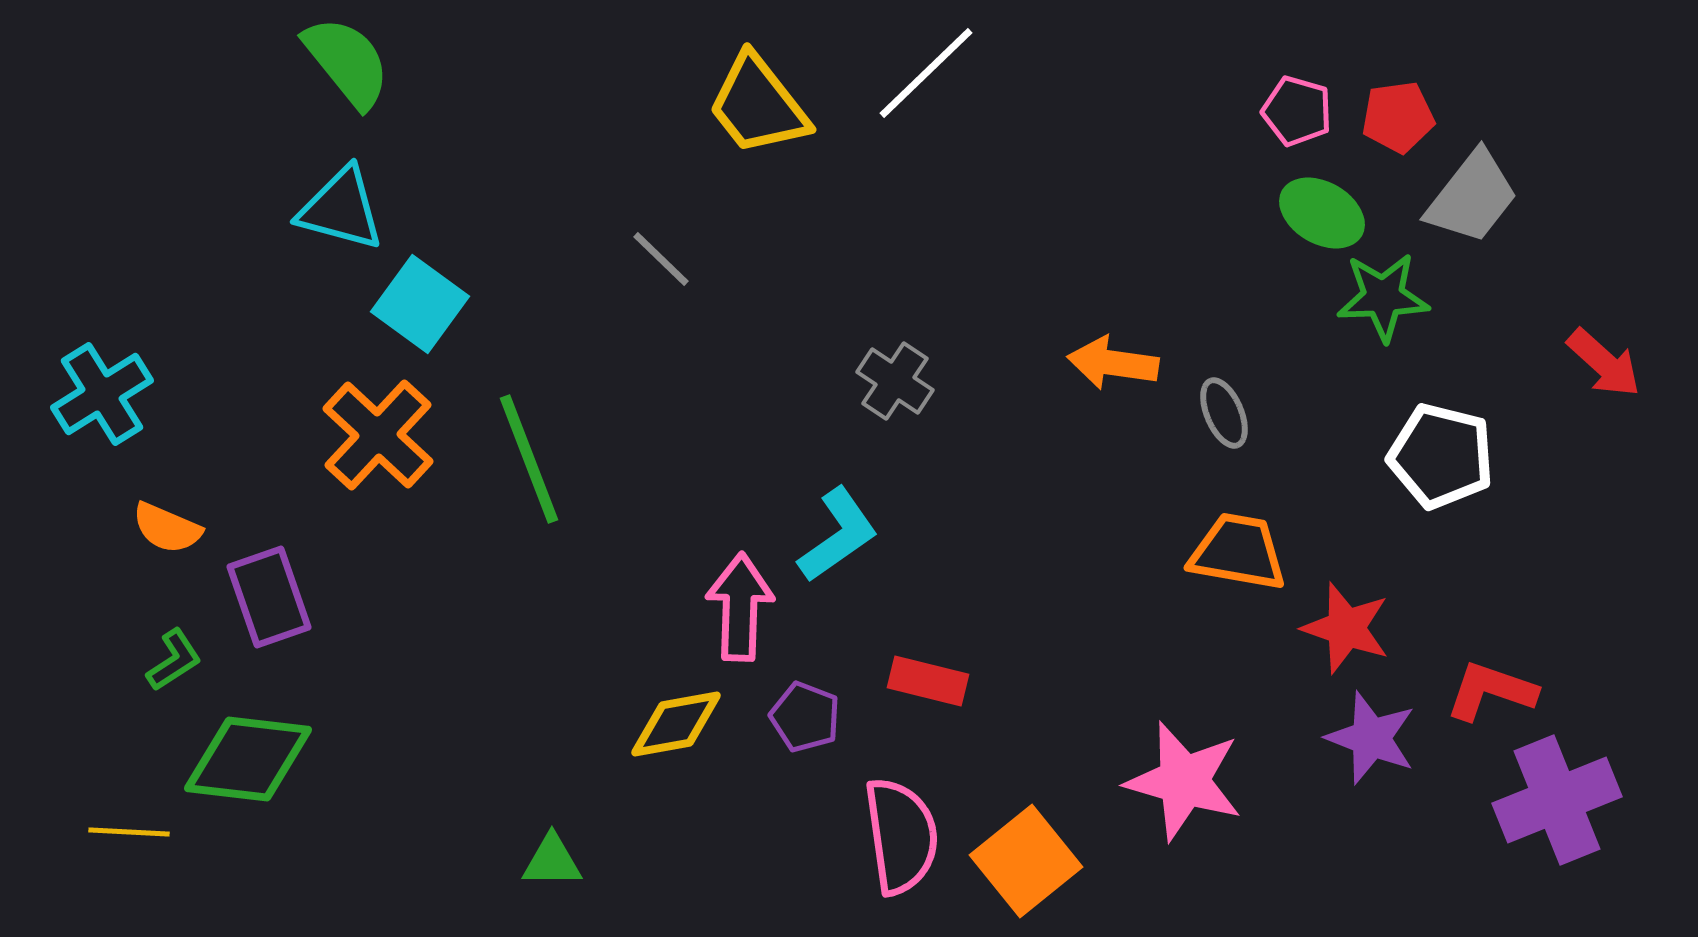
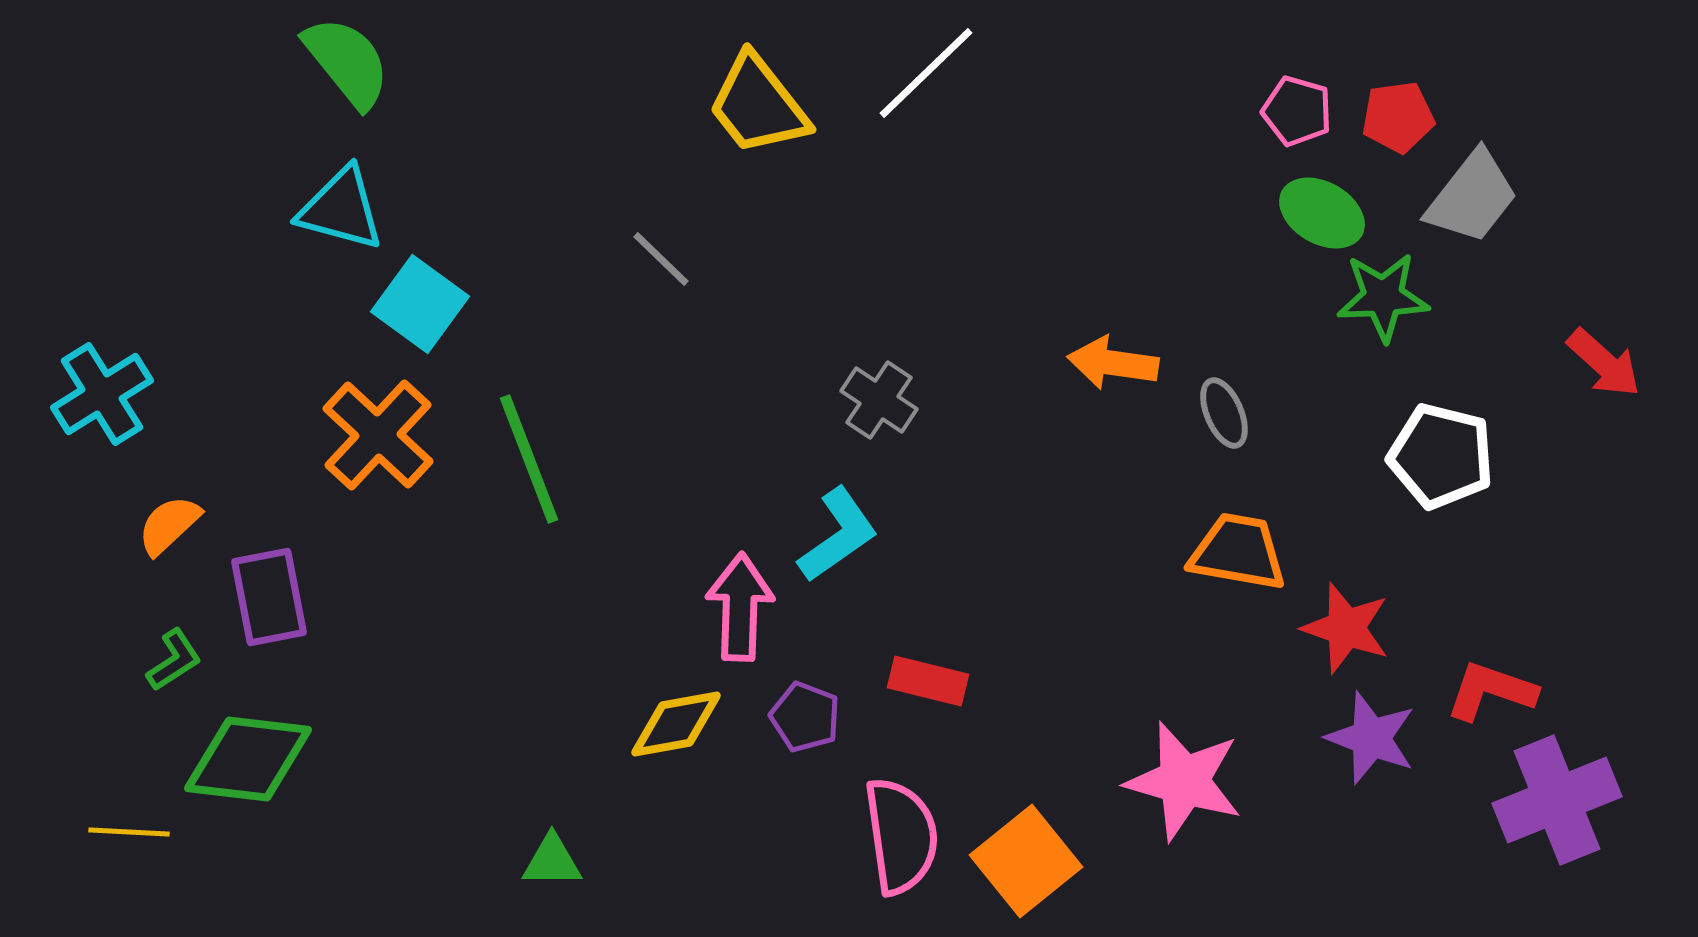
gray cross: moved 16 px left, 19 px down
orange semicircle: moved 2 px right, 3 px up; rotated 114 degrees clockwise
purple rectangle: rotated 8 degrees clockwise
